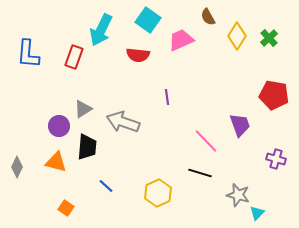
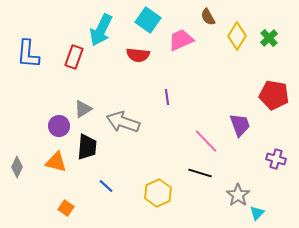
gray star: rotated 20 degrees clockwise
